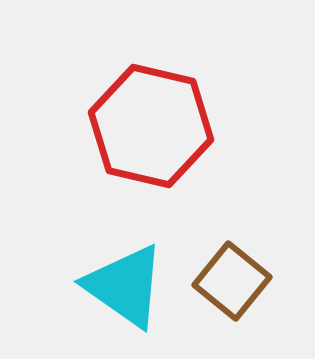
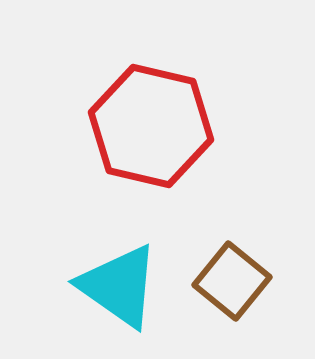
cyan triangle: moved 6 px left
